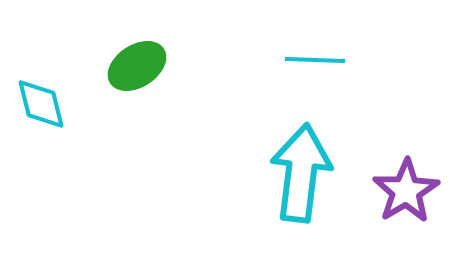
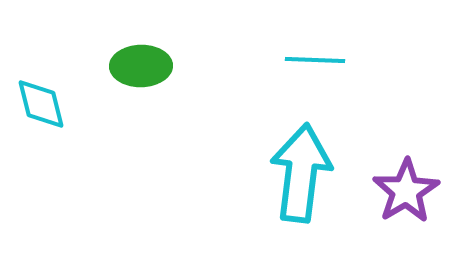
green ellipse: moved 4 px right; rotated 32 degrees clockwise
